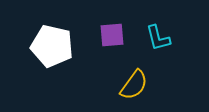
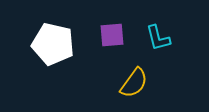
white pentagon: moved 1 px right, 2 px up
yellow semicircle: moved 2 px up
